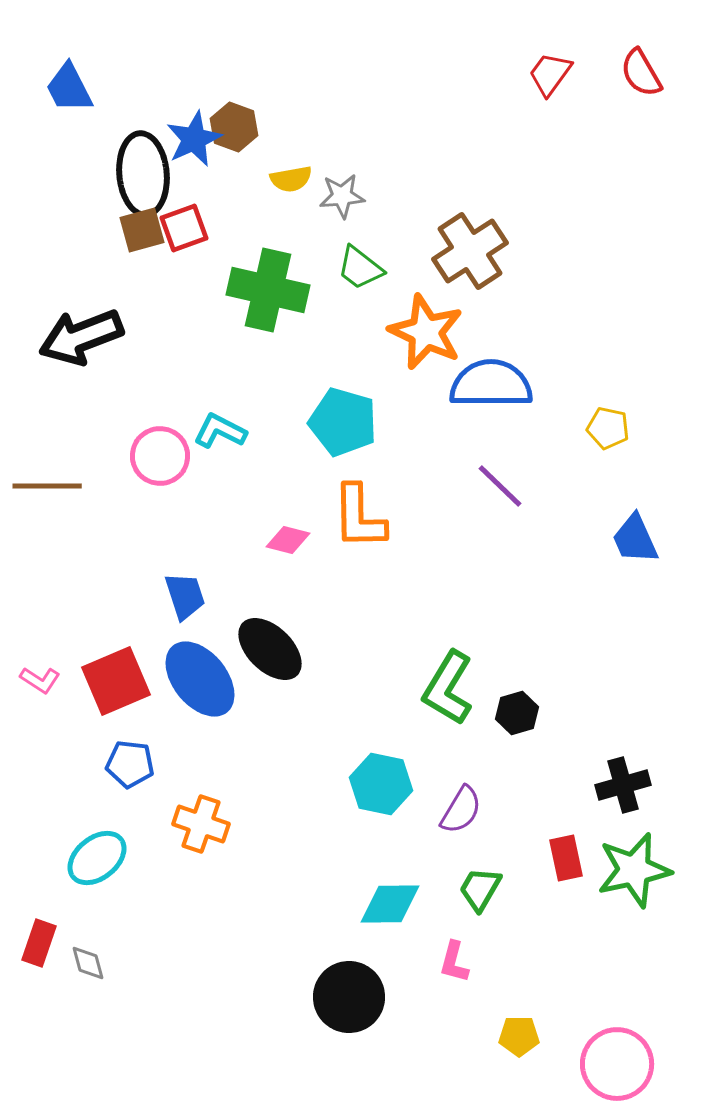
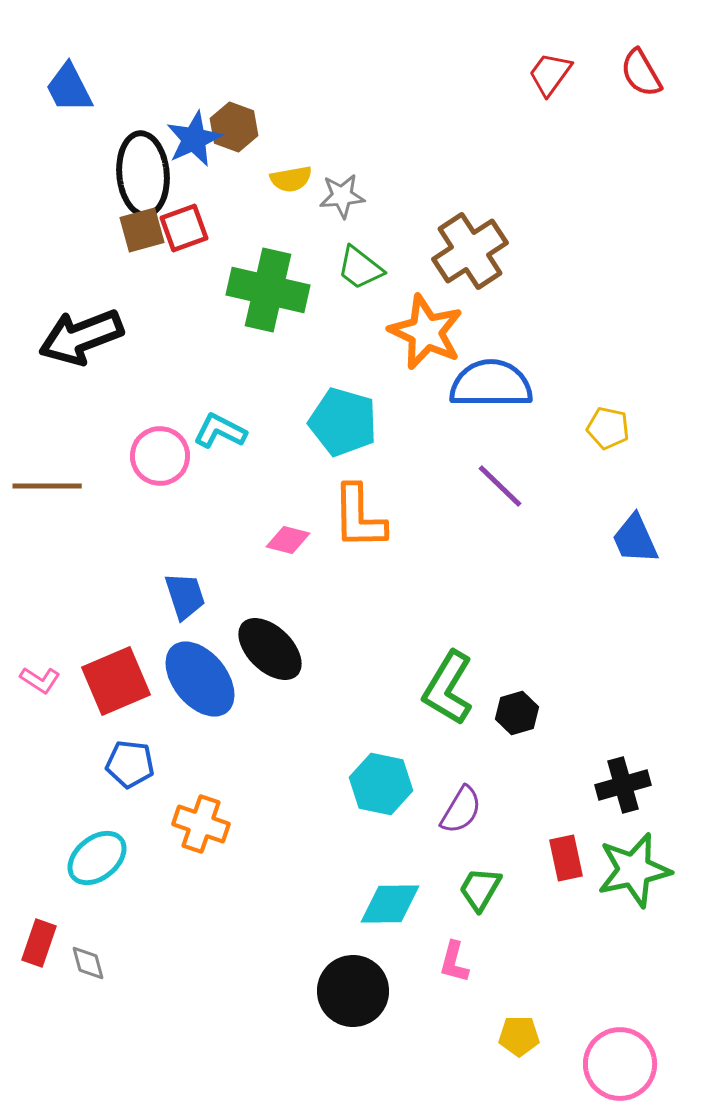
black circle at (349, 997): moved 4 px right, 6 px up
pink circle at (617, 1064): moved 3 px right
